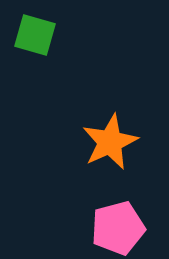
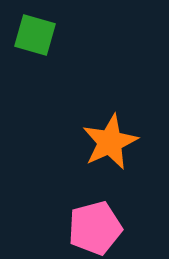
pink pentagon: moved 23 px left
